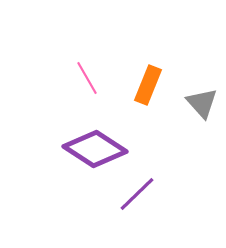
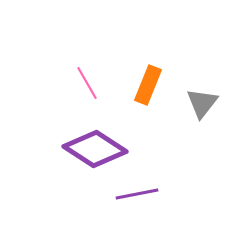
pink line: moved 5 px down
gray triangle: rotated 20 degrees clockwise
purple line: rotated 33 degrees clockwise
